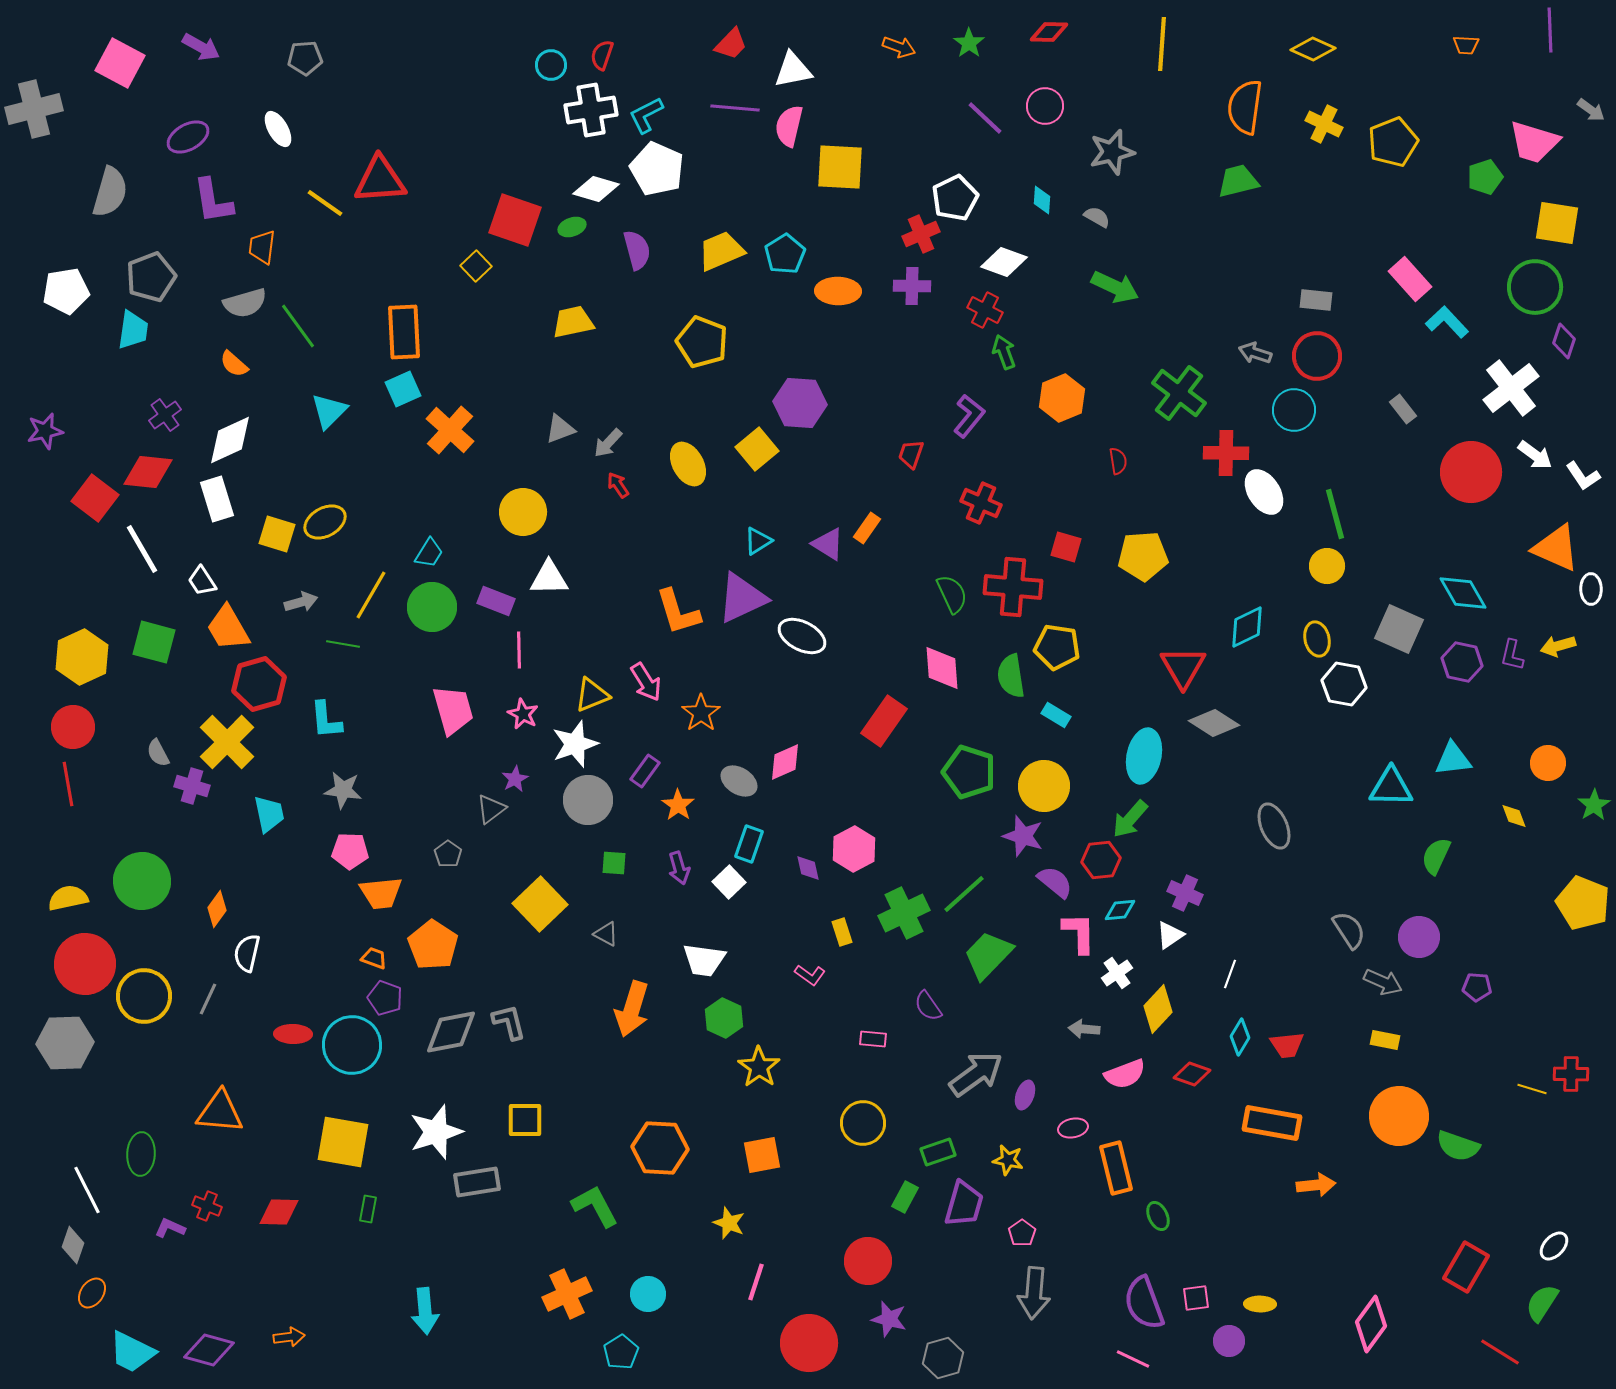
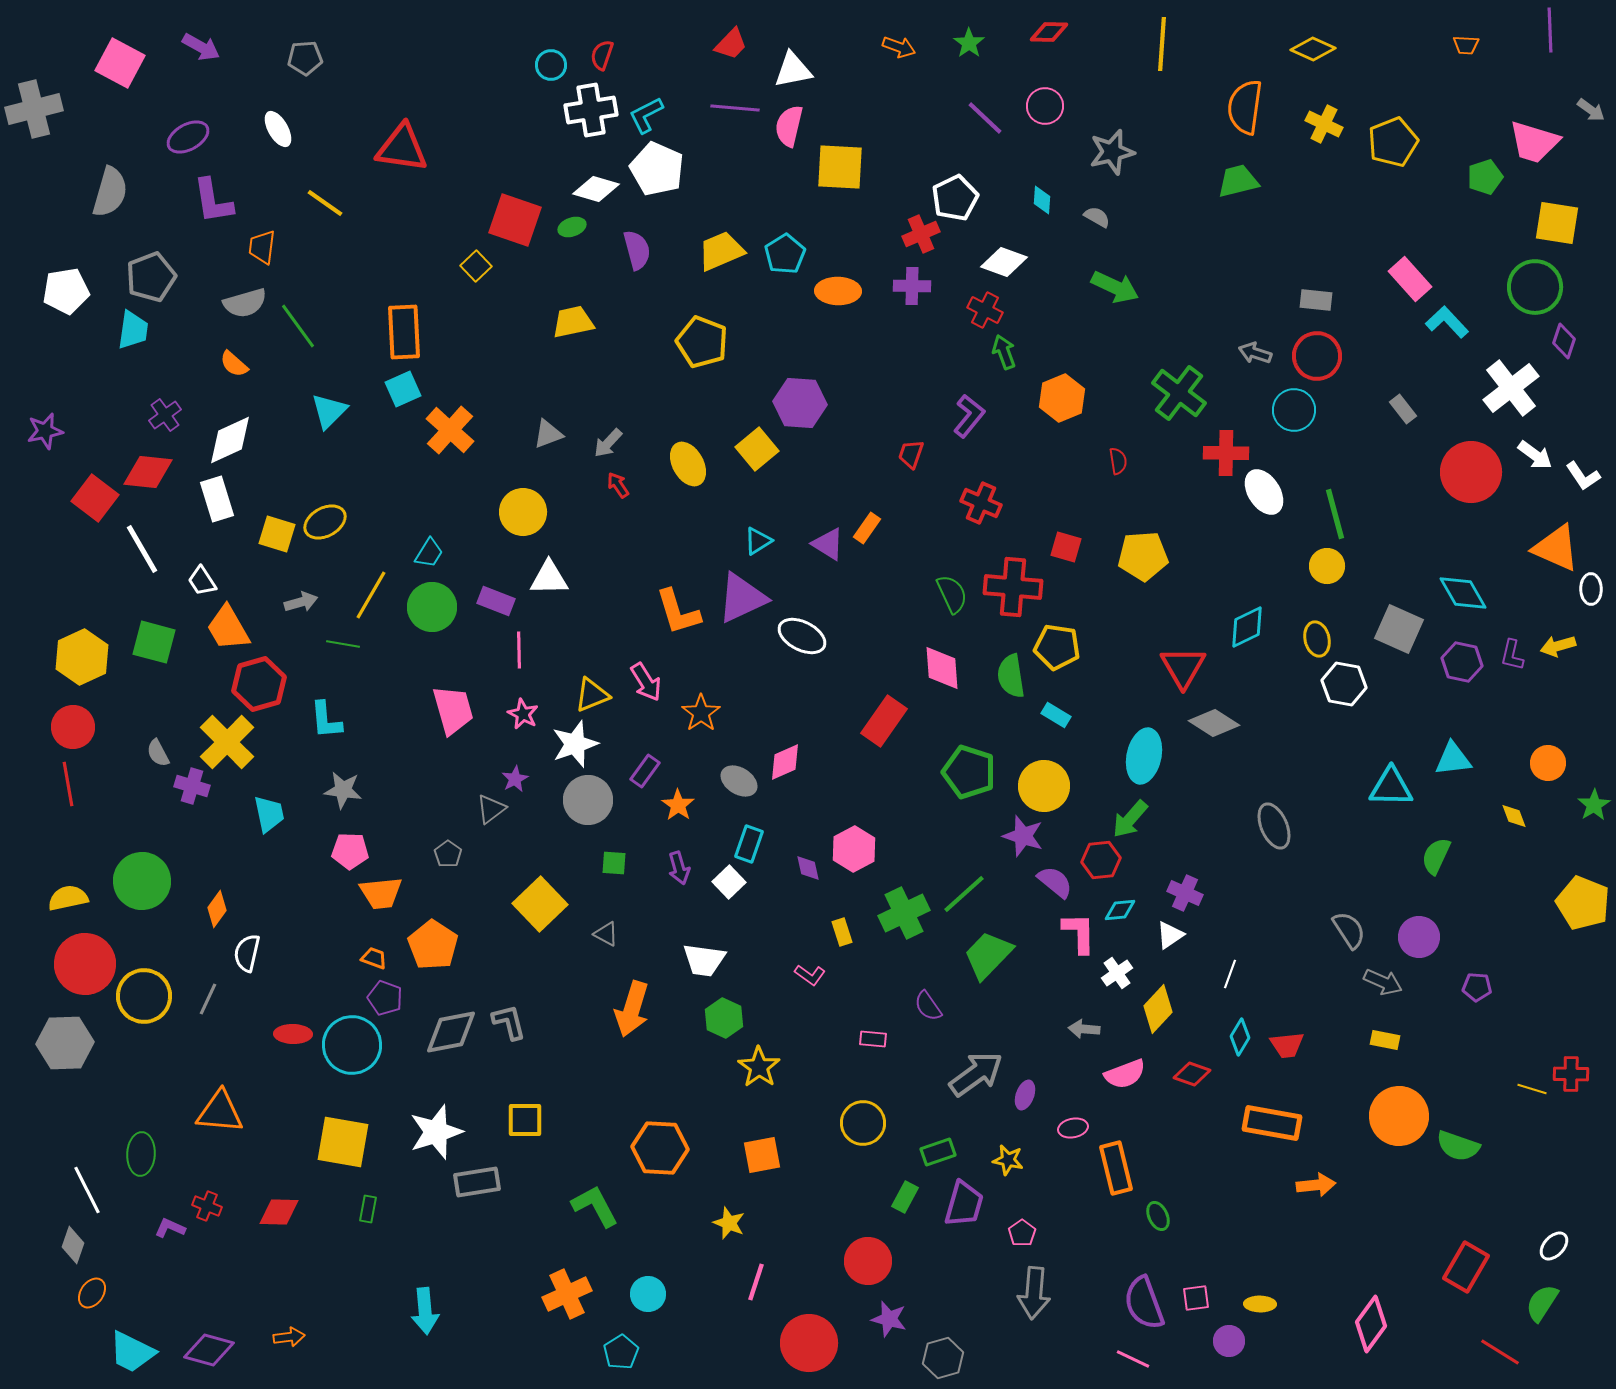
red triangle at (380, 180): moved 22 px right, 32 px up; rotated 12 degrees clockwise
gray triangle at (560, 429): moved 12 px left, 5 px down
